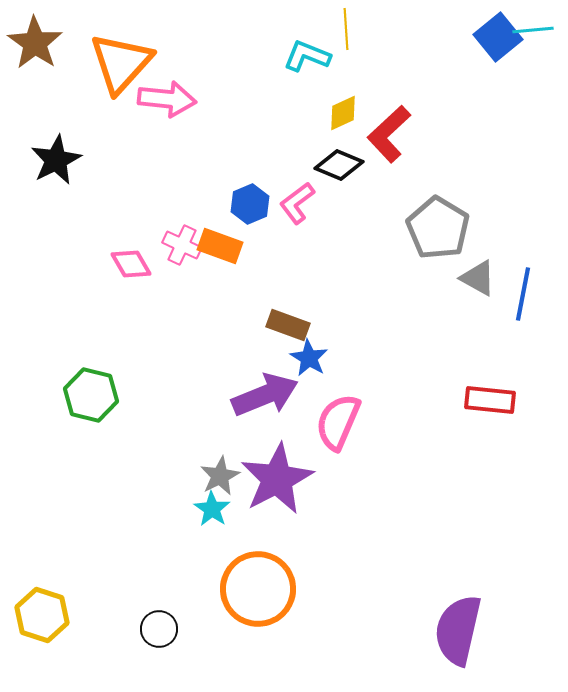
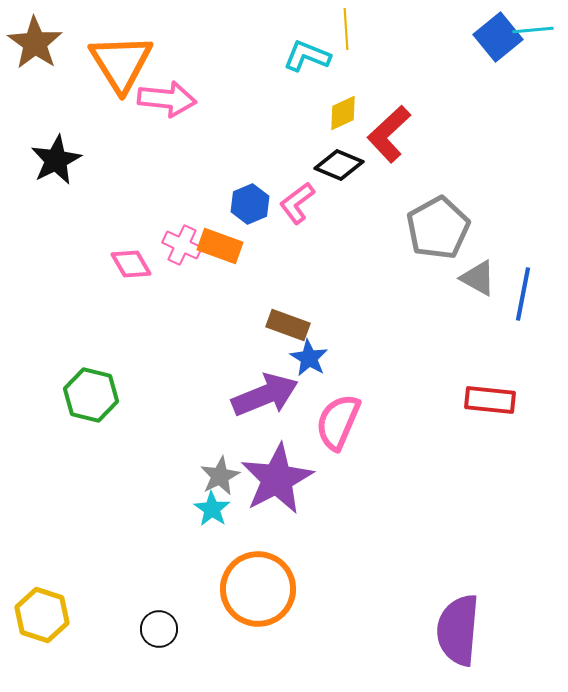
orange triangle: rotated 14 degrees counterclockwise
gray pentagon: rotated 12 degrees clockwise
purple semicircle: rotated 8 degrees counterclockwise
